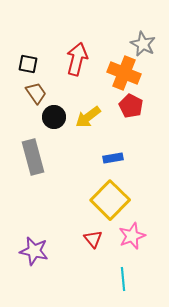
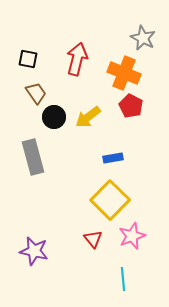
gray star: moved 6 px up
black square: moved 5 px up
